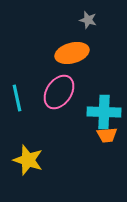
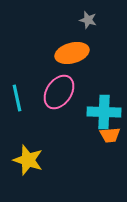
orange trapezoid: moved 3 px right
